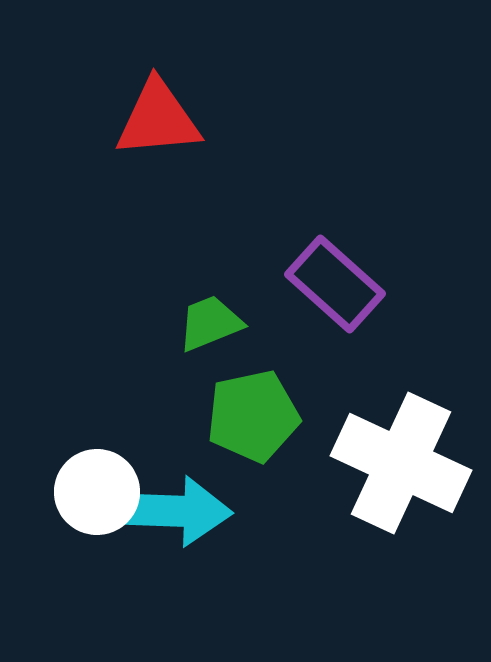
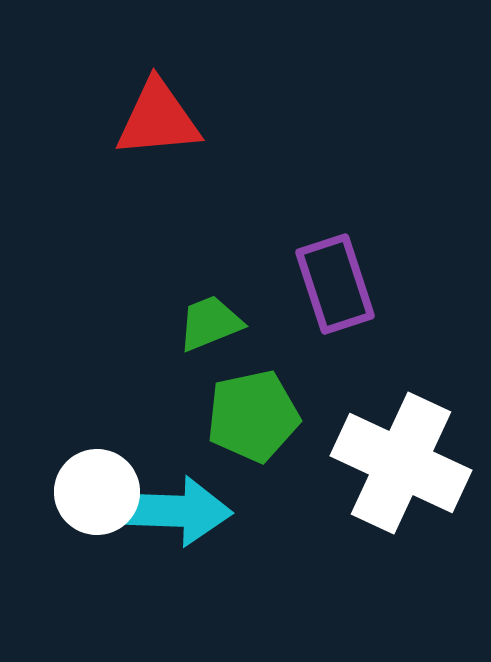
purple rectangle: rotated 30 degrees clockwise
